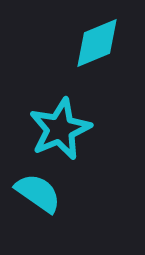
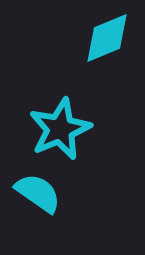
cyan diamond: moved 10 px right, 5 px up
